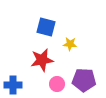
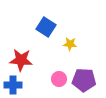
blue square: rotated 18 degrees clockwise
red star: moved 21 px left; rotated 15 degrees clockwise
pink circle: moved 2 px right, 5 px up
